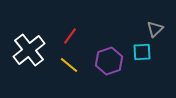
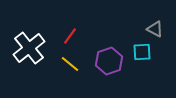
gray triangle: rotated 48 degrees counterclockwise
white cross: moved 2 px up
yellow line: moved 1 px right, 1 px up
